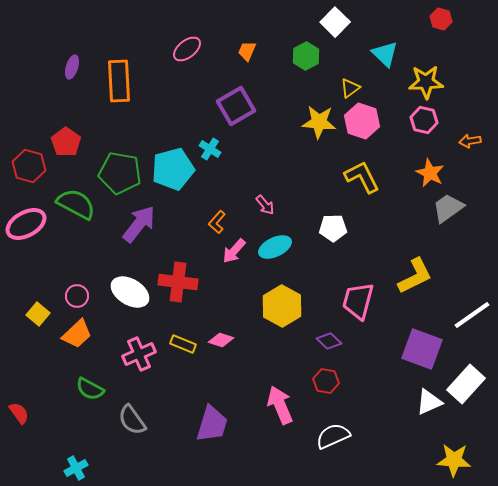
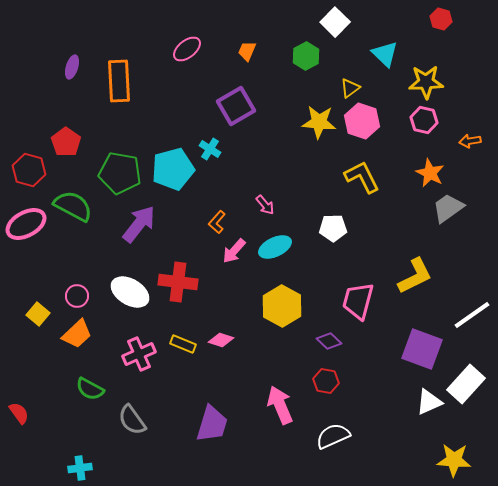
red hexagon at (29, 166): moved 4 px down
green semicircle at (76, 204): moved 3 px left, 2 px down
cyan cross at (76, 468): moved 4 px right; rotated 20 degrees clockwise
